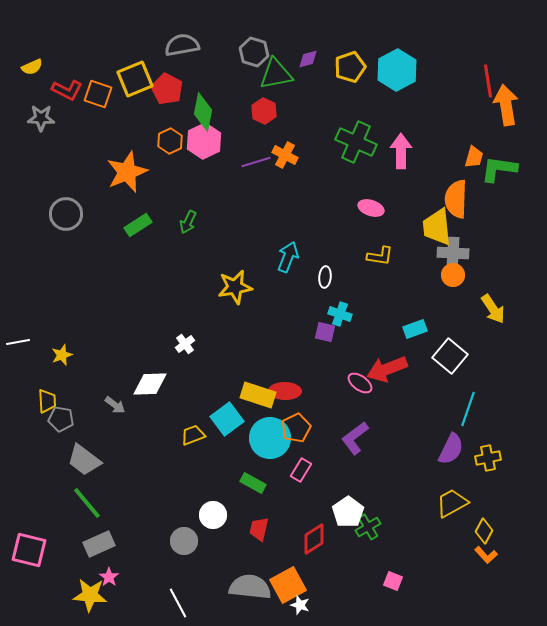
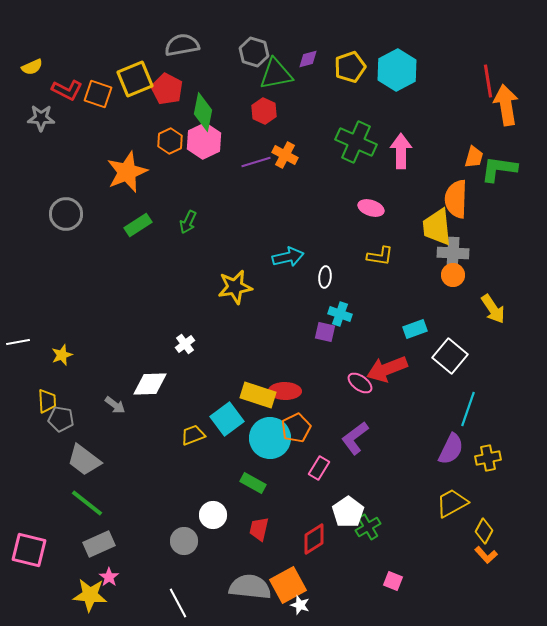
cyan arrow at (288, 257): rotated 56 degrees clockwise
pink rectangle at (301, 470): moved 18 px right, 2 px up
green line at (87, 503): rotated 12 degrees counterclockwise
